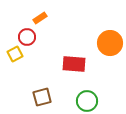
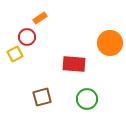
green circle: moved 2 px up
